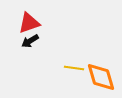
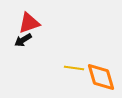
black arrow: moved 7 px left, 1 px up
